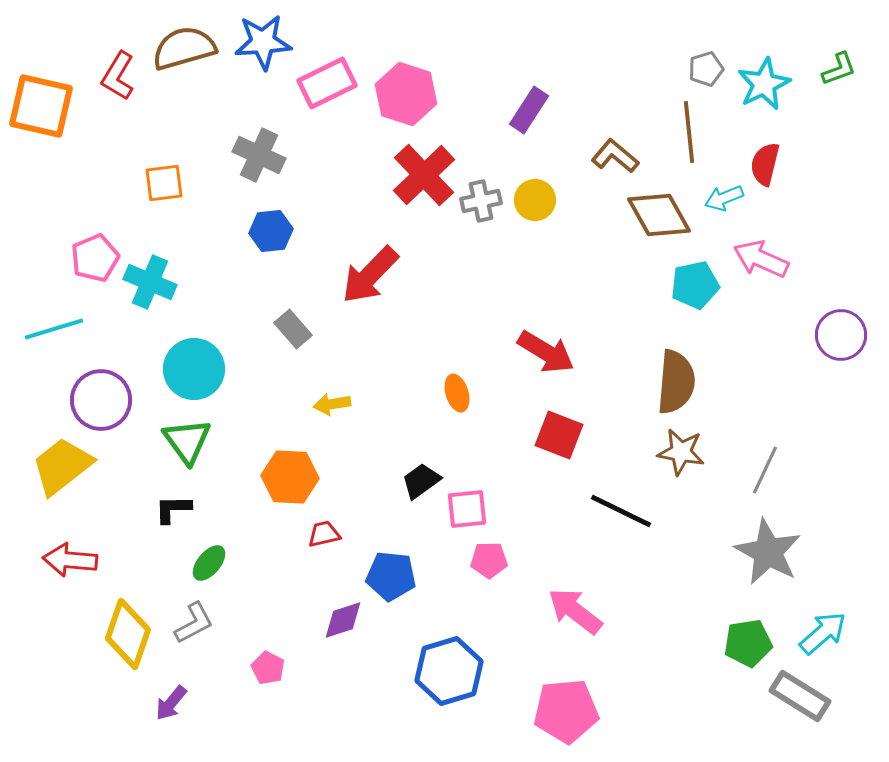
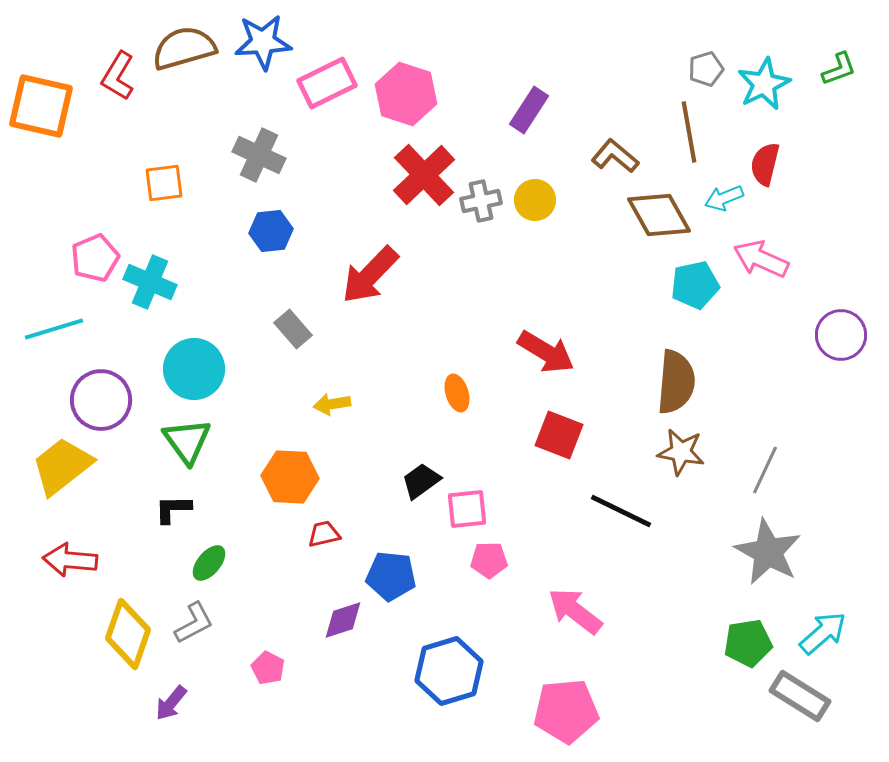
brown line at (689, 132): rotated 4 degrees counterclockwise
